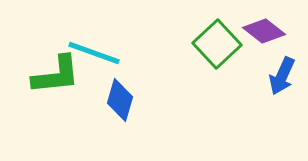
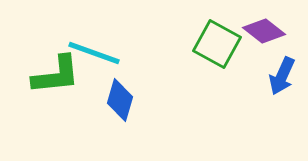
green square: rotated 18 degrees counterclockwise
